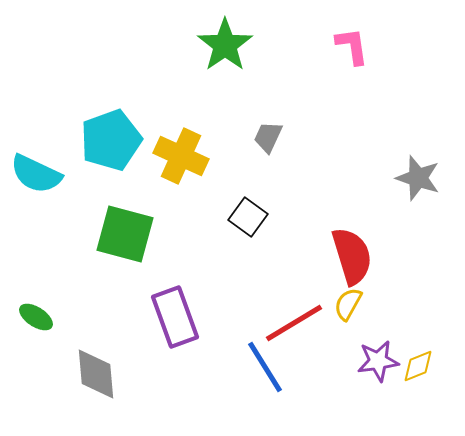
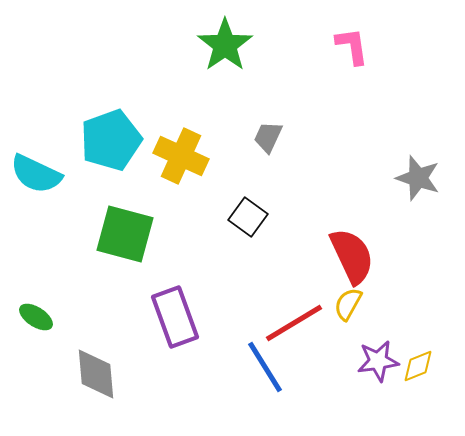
red semicircle: rotated 8 degrees counterclockwise
